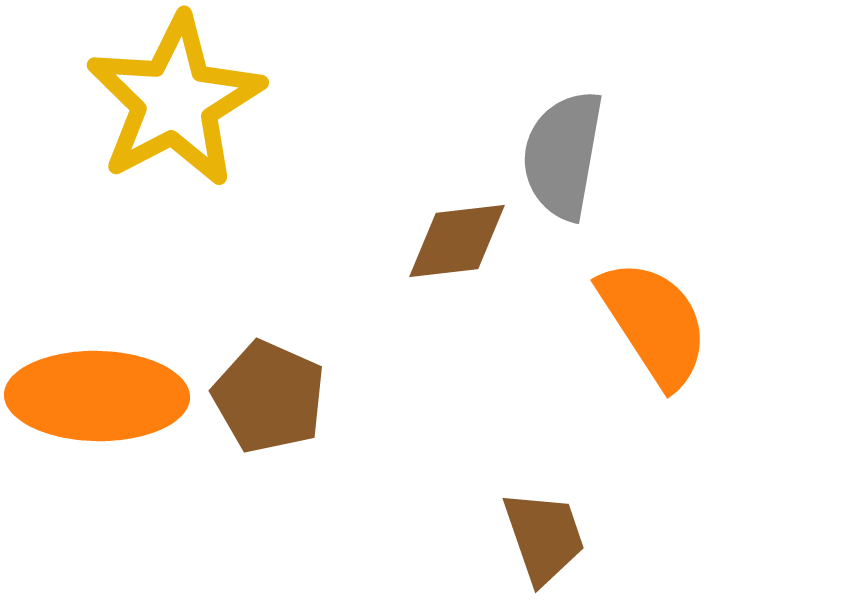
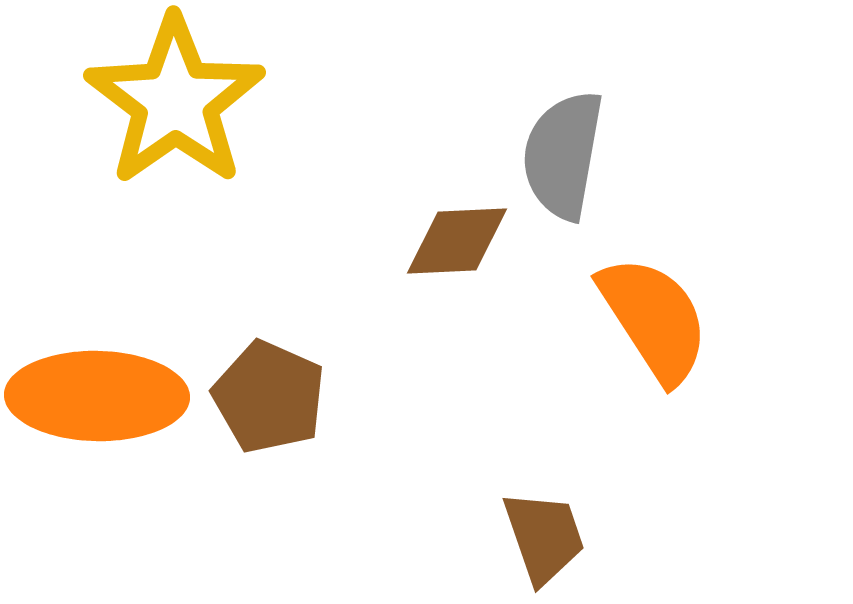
yellow star: rotated 7 degrees counterclockwise
brown diamond: rotated 4 degrees clockwise
orange semicircle: moved 4 px up
